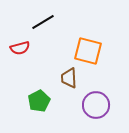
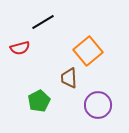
orange square: rotated 36 degrees clockwise
purple circle: moved 2 px right
